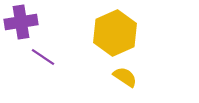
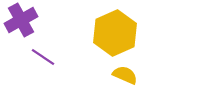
purple cross: moved 2 px up; rotated 20 degrees counterclockwise
yellow semicircle: moved 2 px up; rotated 10 degrees counterclockwise
